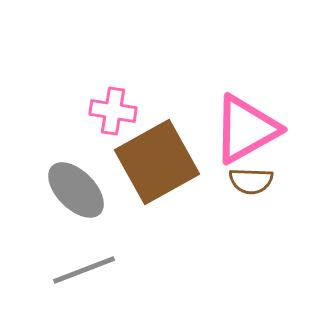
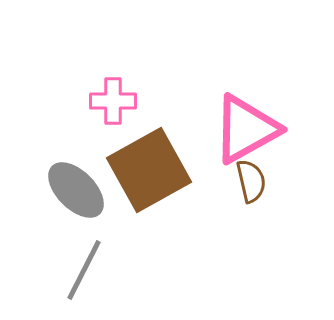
pink cross: moved 10 px up; rotated 9 degrees counterclockwise
brown square: moved 8 px left, 8 px down
brown semicircle: rotated 105 degrees counterclockwise
gray line: rotated 42 degrees counterclockwise
